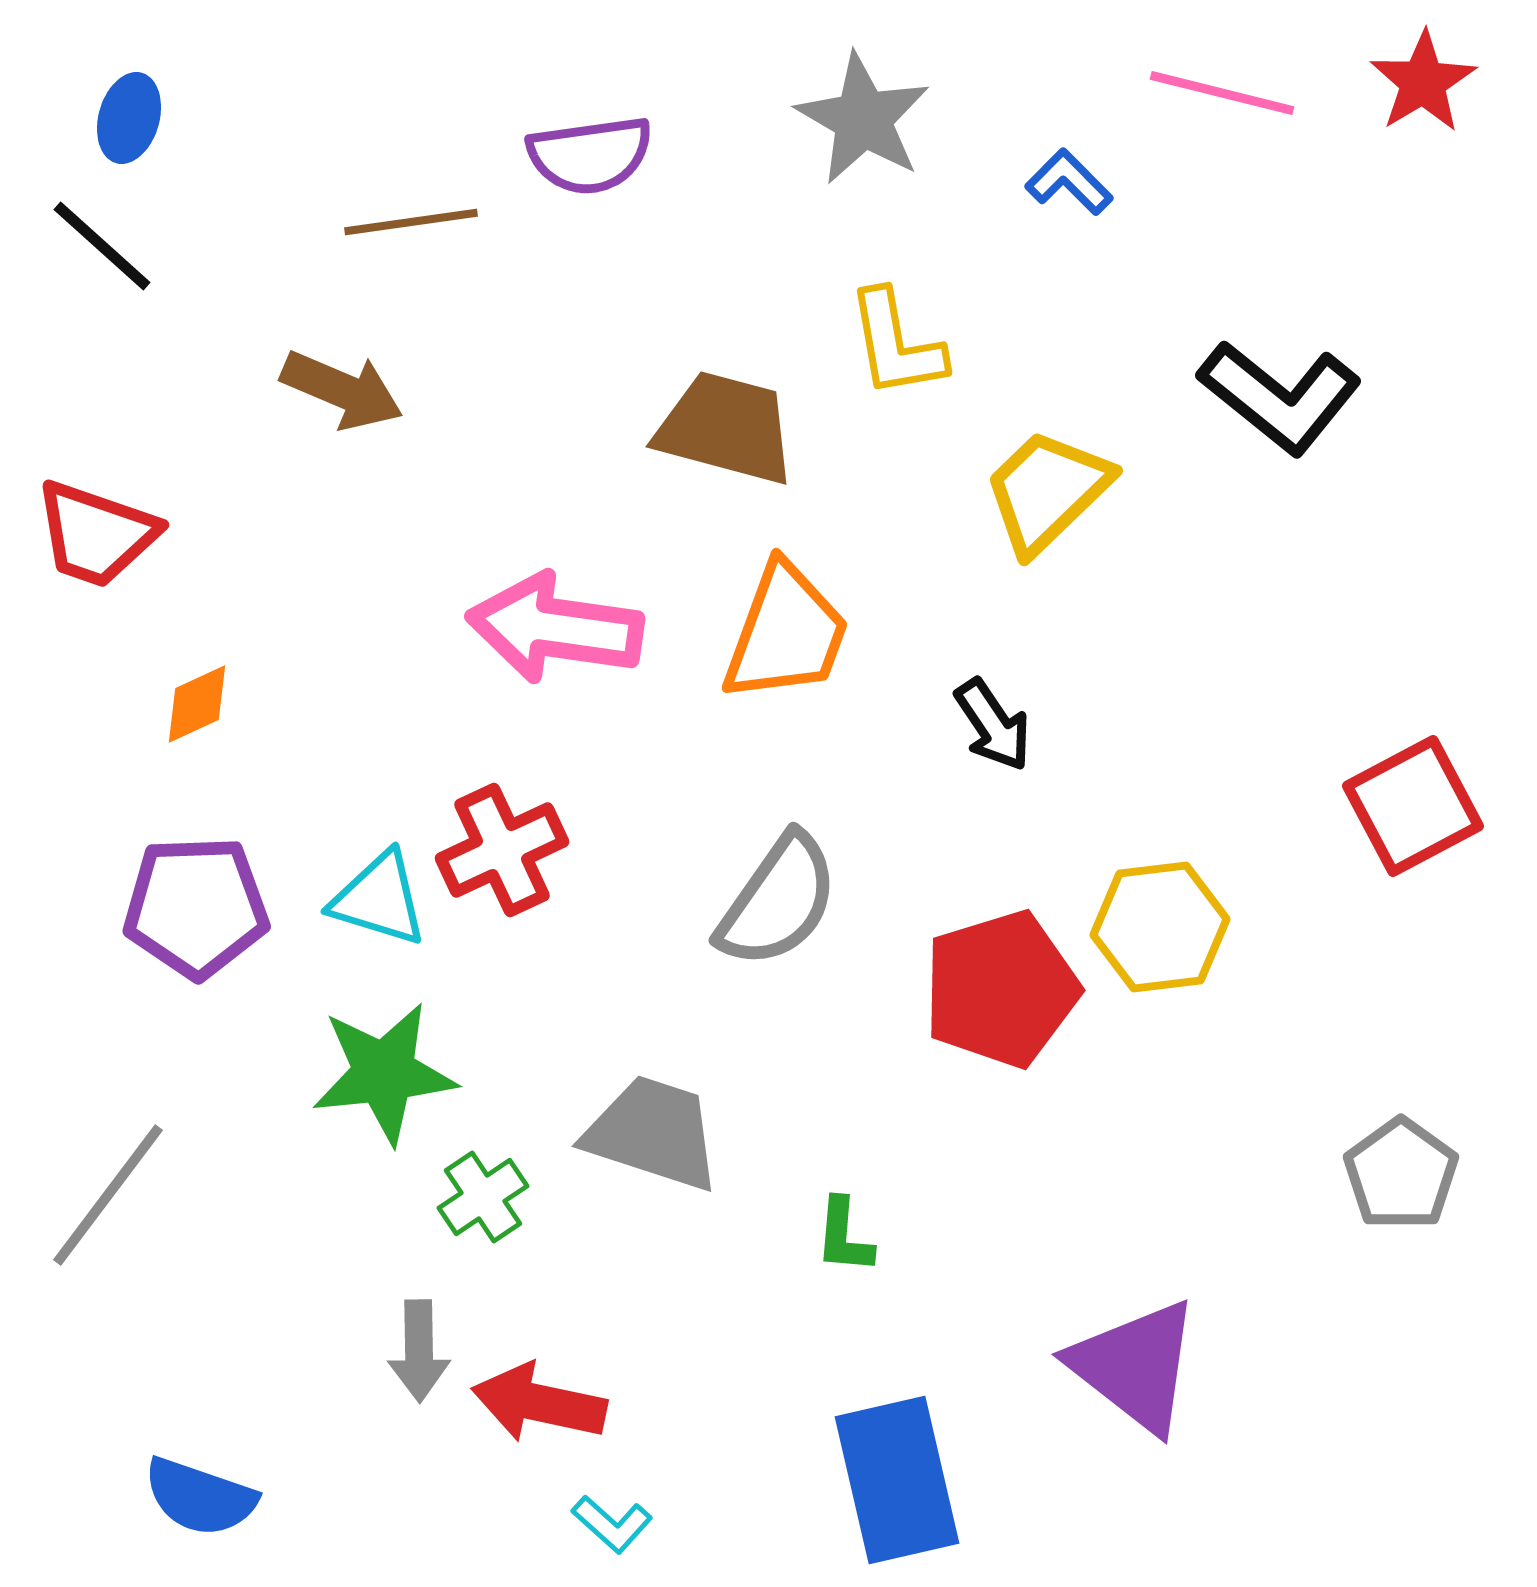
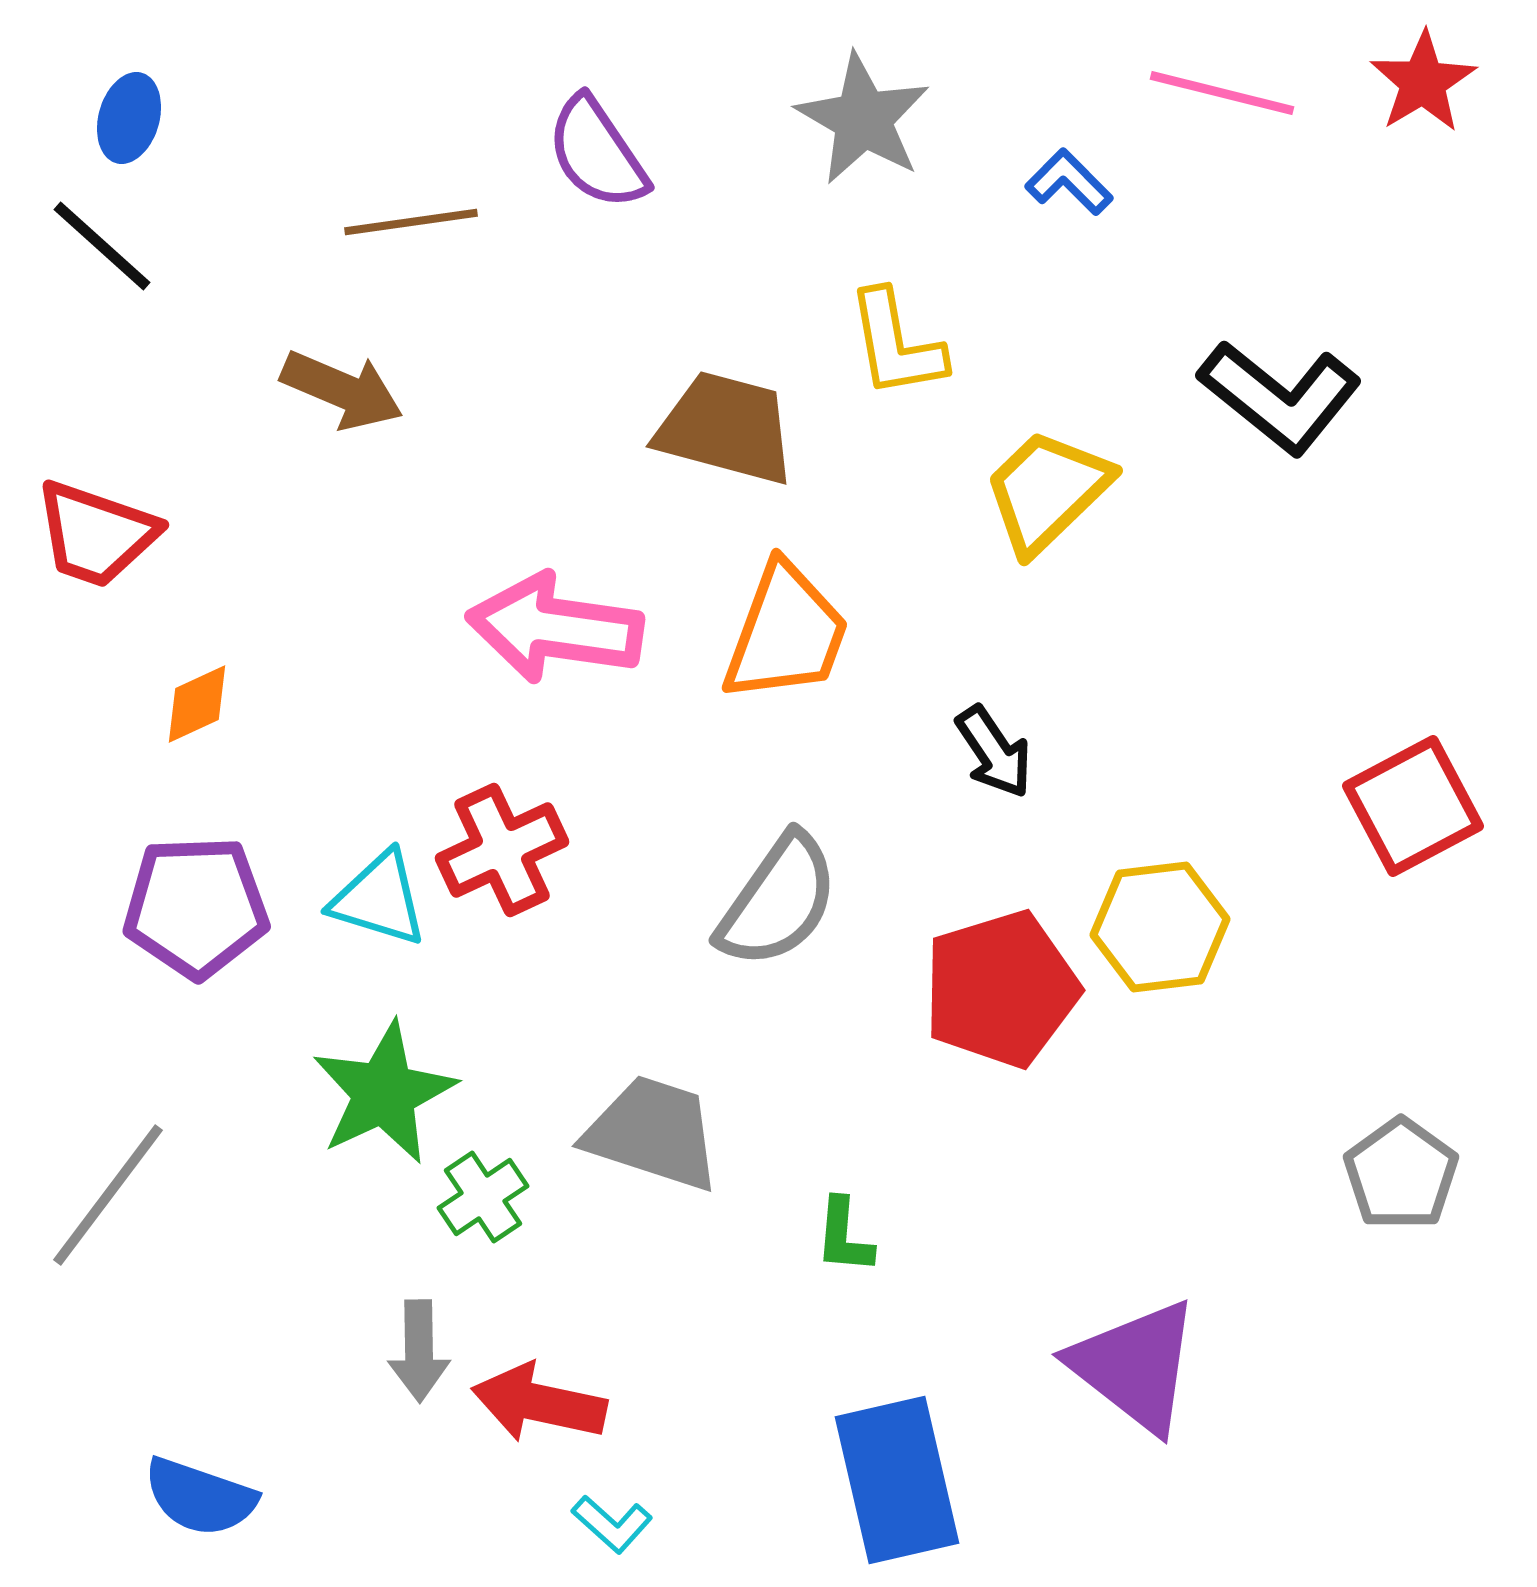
purple semicircle: moved 7 px right, 2 px up; rotated 64 degrees clockwise
black arrow: moved 1 px right, 27 px down
green star: moved 20 px down; rotated 19 degrees counterclockwise
